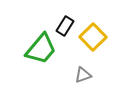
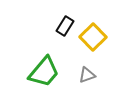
green trapezoid: moved 3 px right, 23 px down
gray triangle: moved 4 px right
